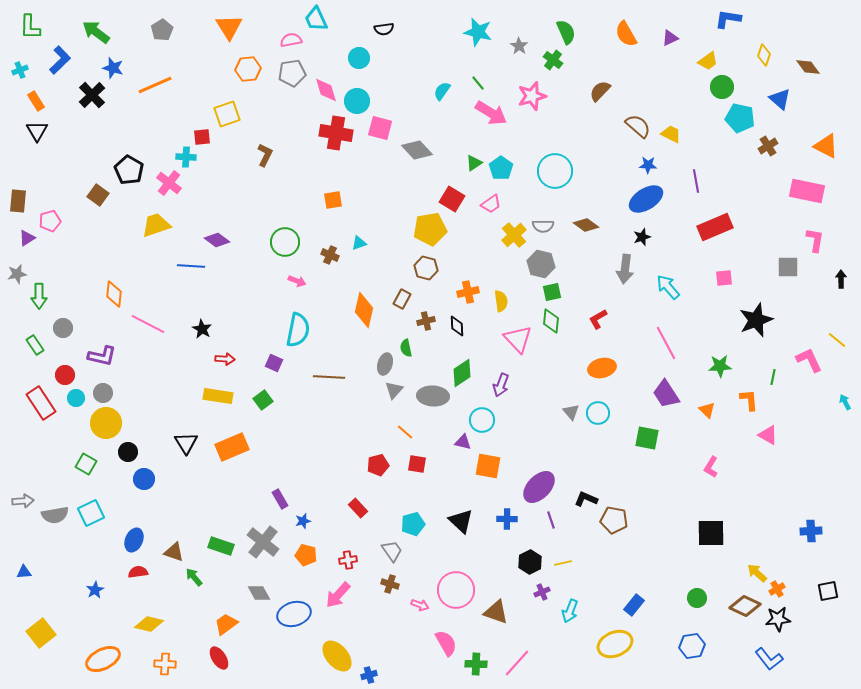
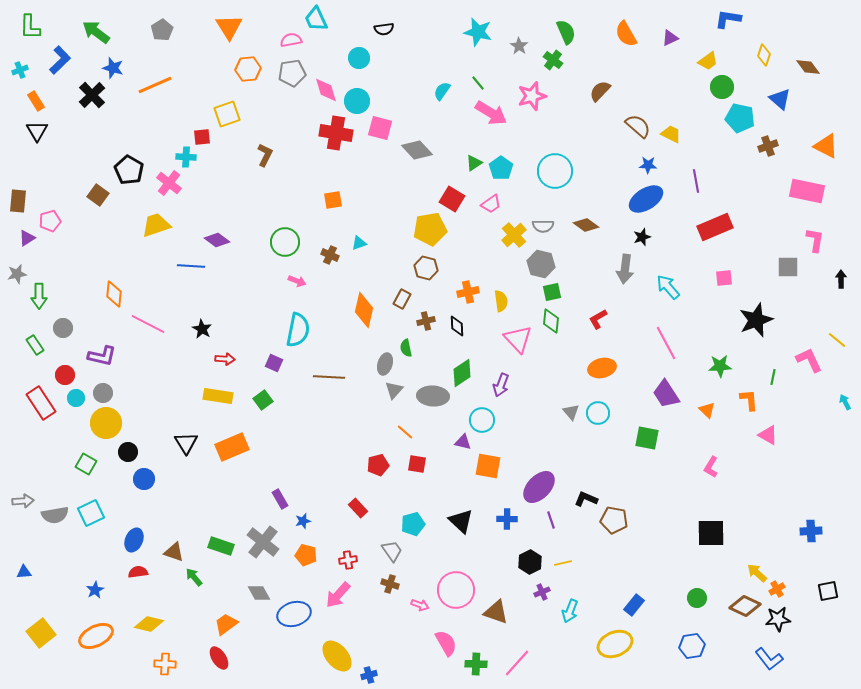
brown cross at (768, 146): rotated 12 degrees clockwise
orange ellipse at (103, 659): moved 7 px left, 23 px up
